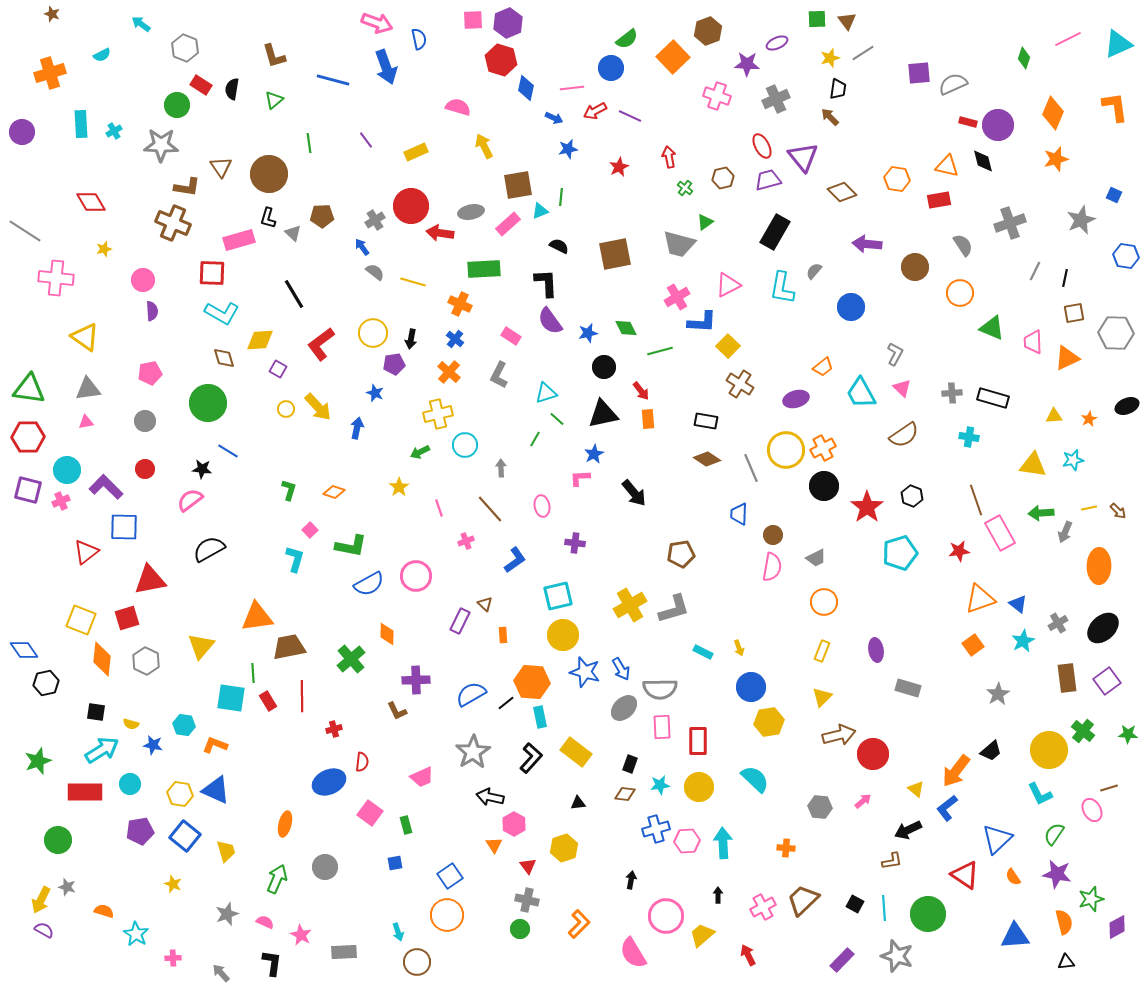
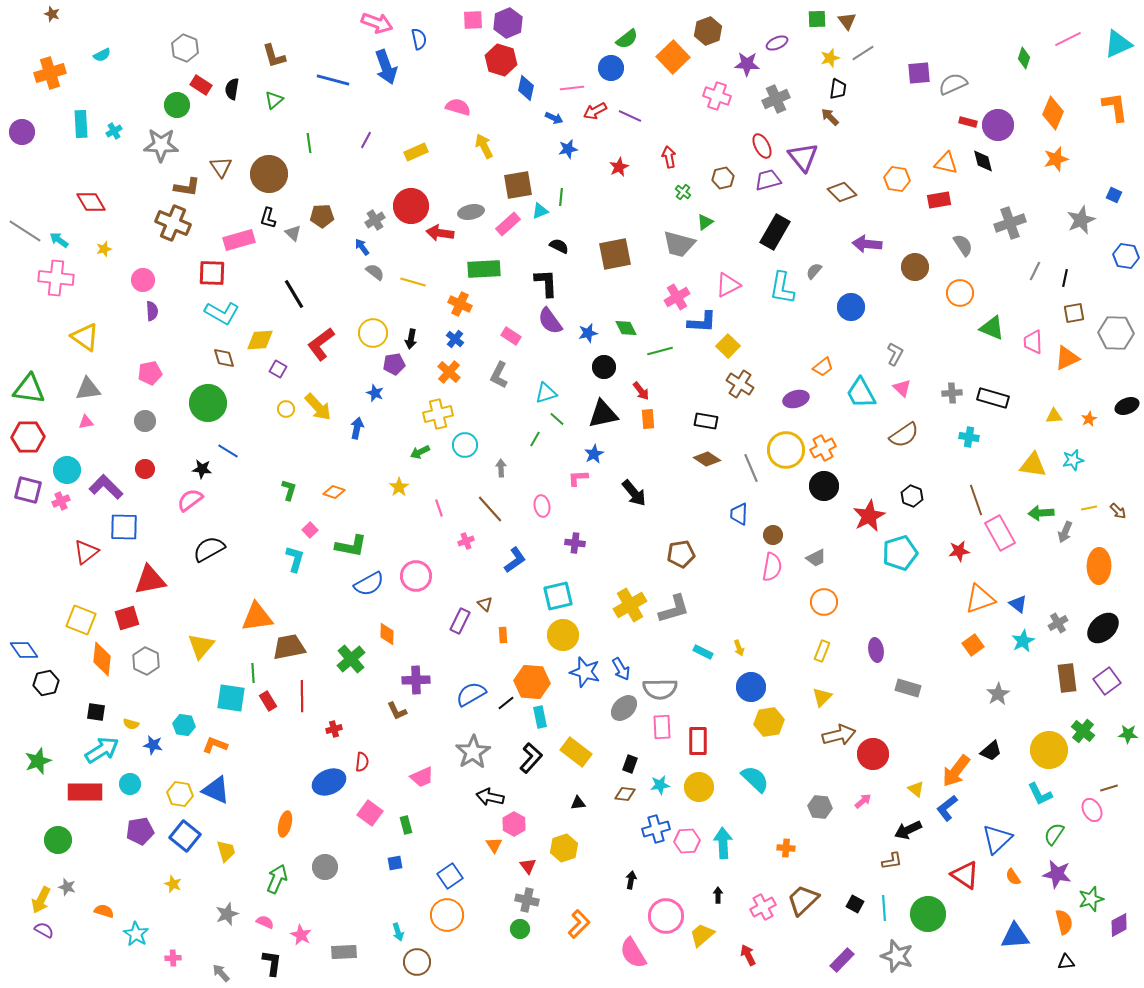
cyan arrow at (141, 24): moved 82 px left, 216 px down
purple line at (366, 140): rotated 66 degrees clockwise
orange triangle at (947, 166): moved 1 px left, 3 px up
green cross at (685, 188): moved 2 px left, 4 px down
pink L-shape at (580, 478): moved 2 px left
red star at (867, 507): moved 2 px right, 9 px down; rotated 8 degrees clockwise
purple diamond at (1117, 927): moved 2 px right, 2 px up
